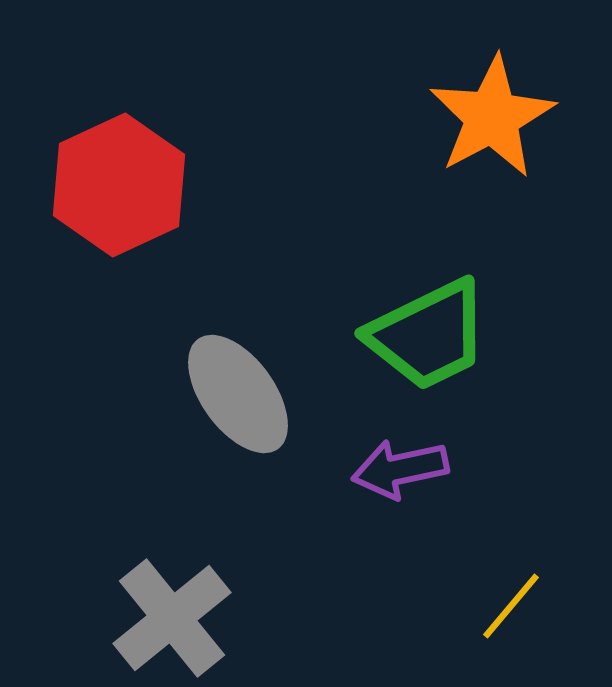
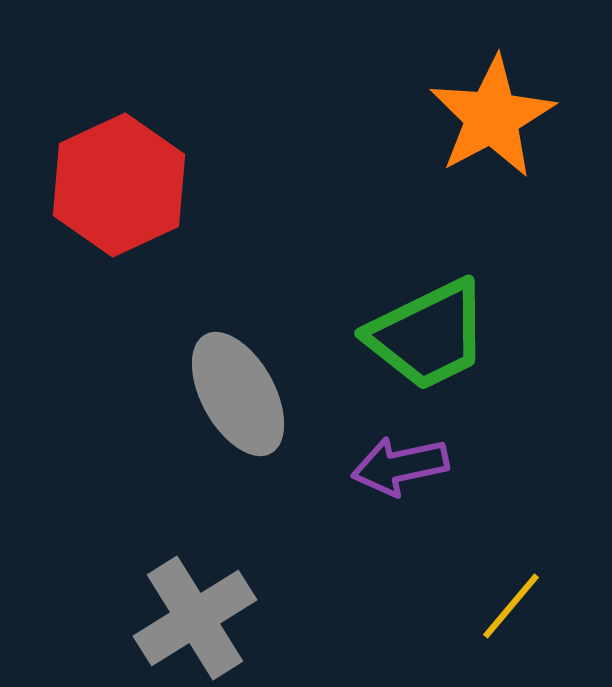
gray ellipse: rotated 7 degrees clockwise
purple arrow: moved 3 px up
gray cross: moved 23 px right; rotated 7 degrees clockwise
